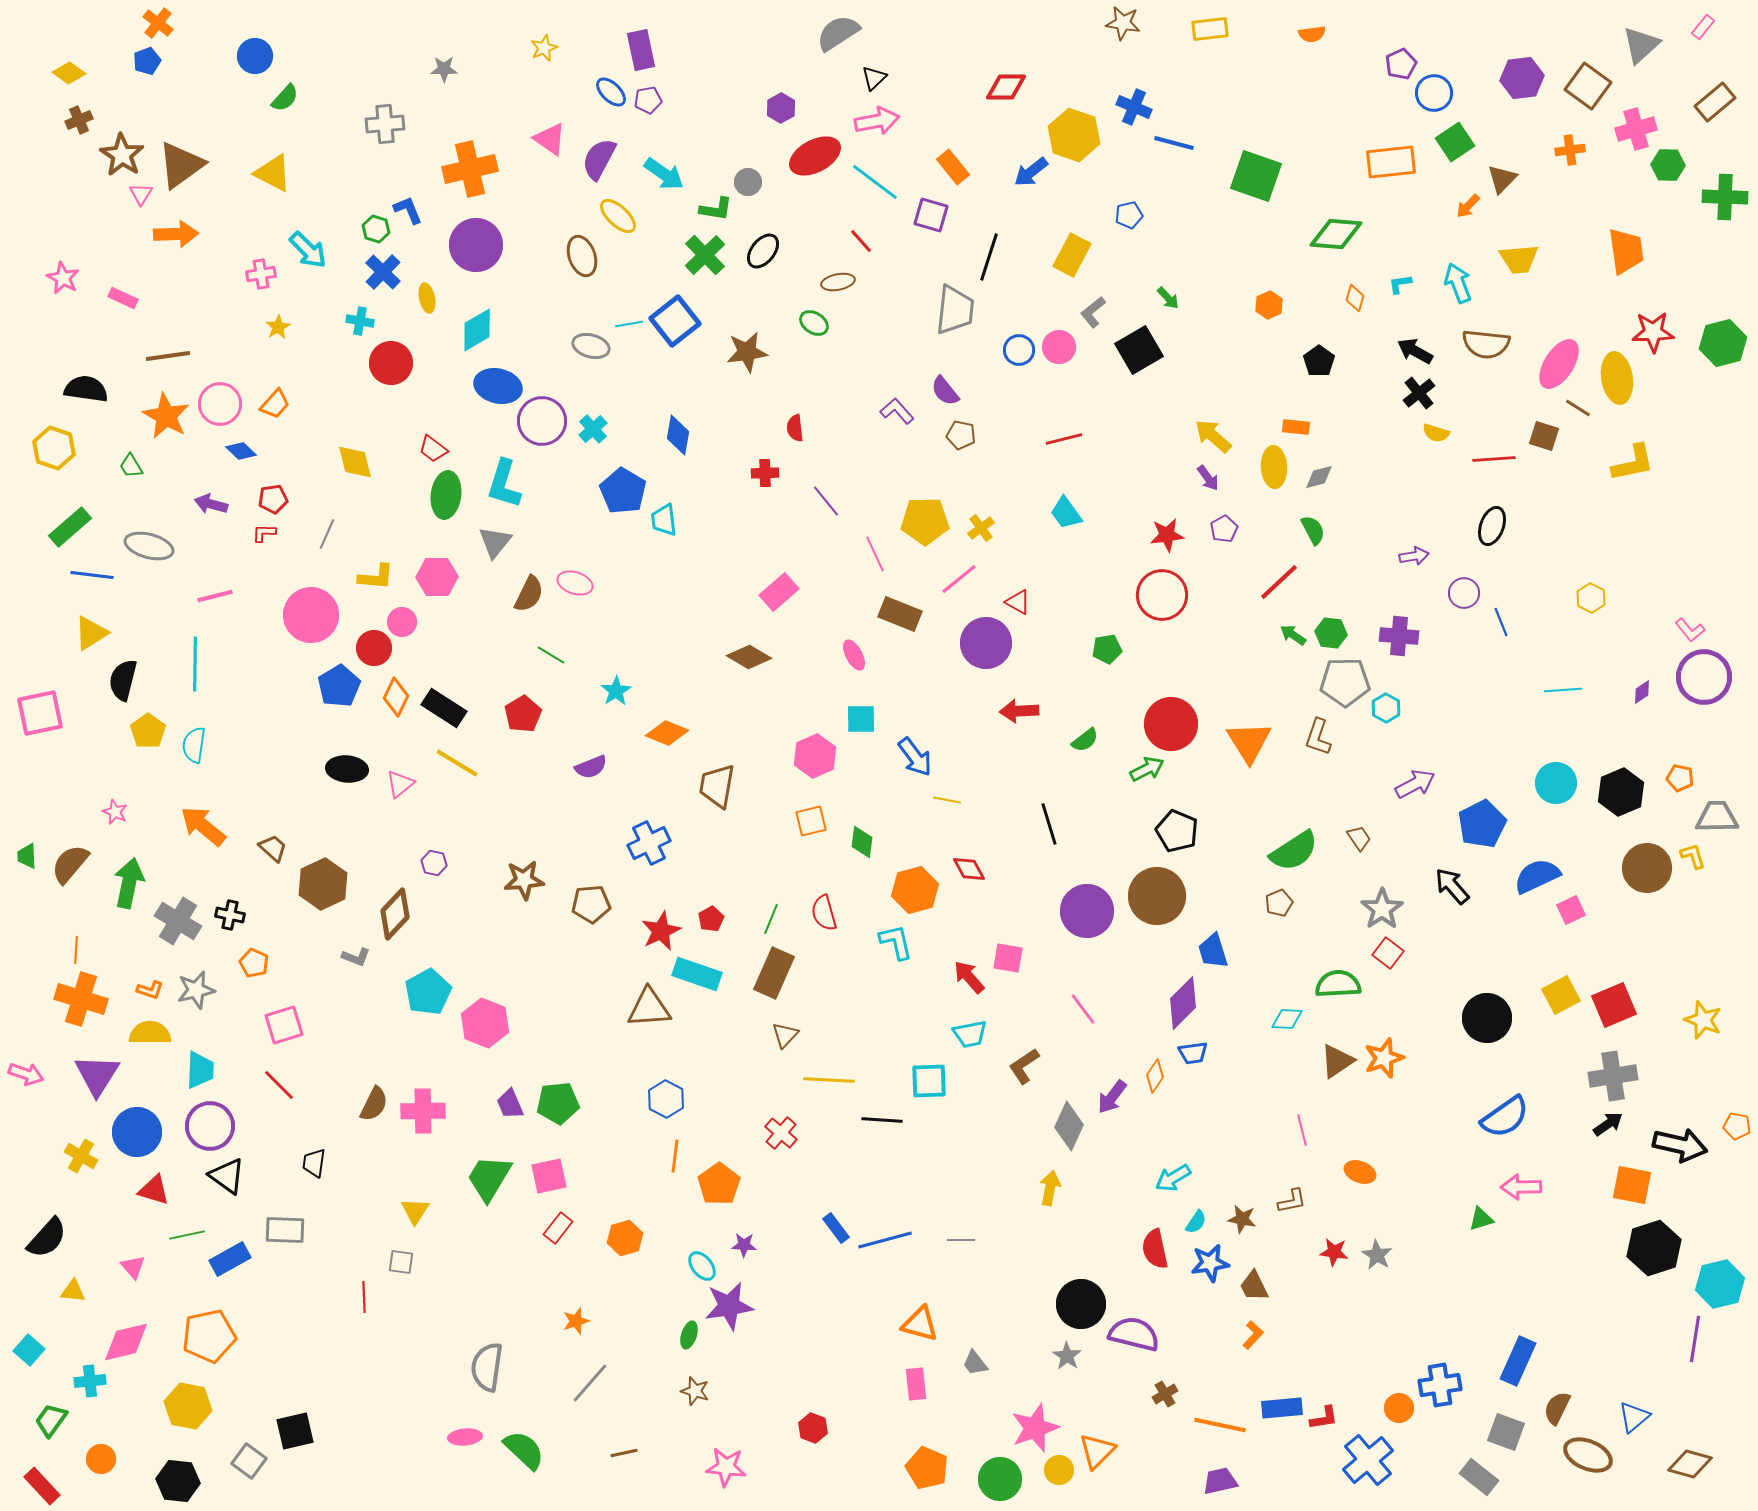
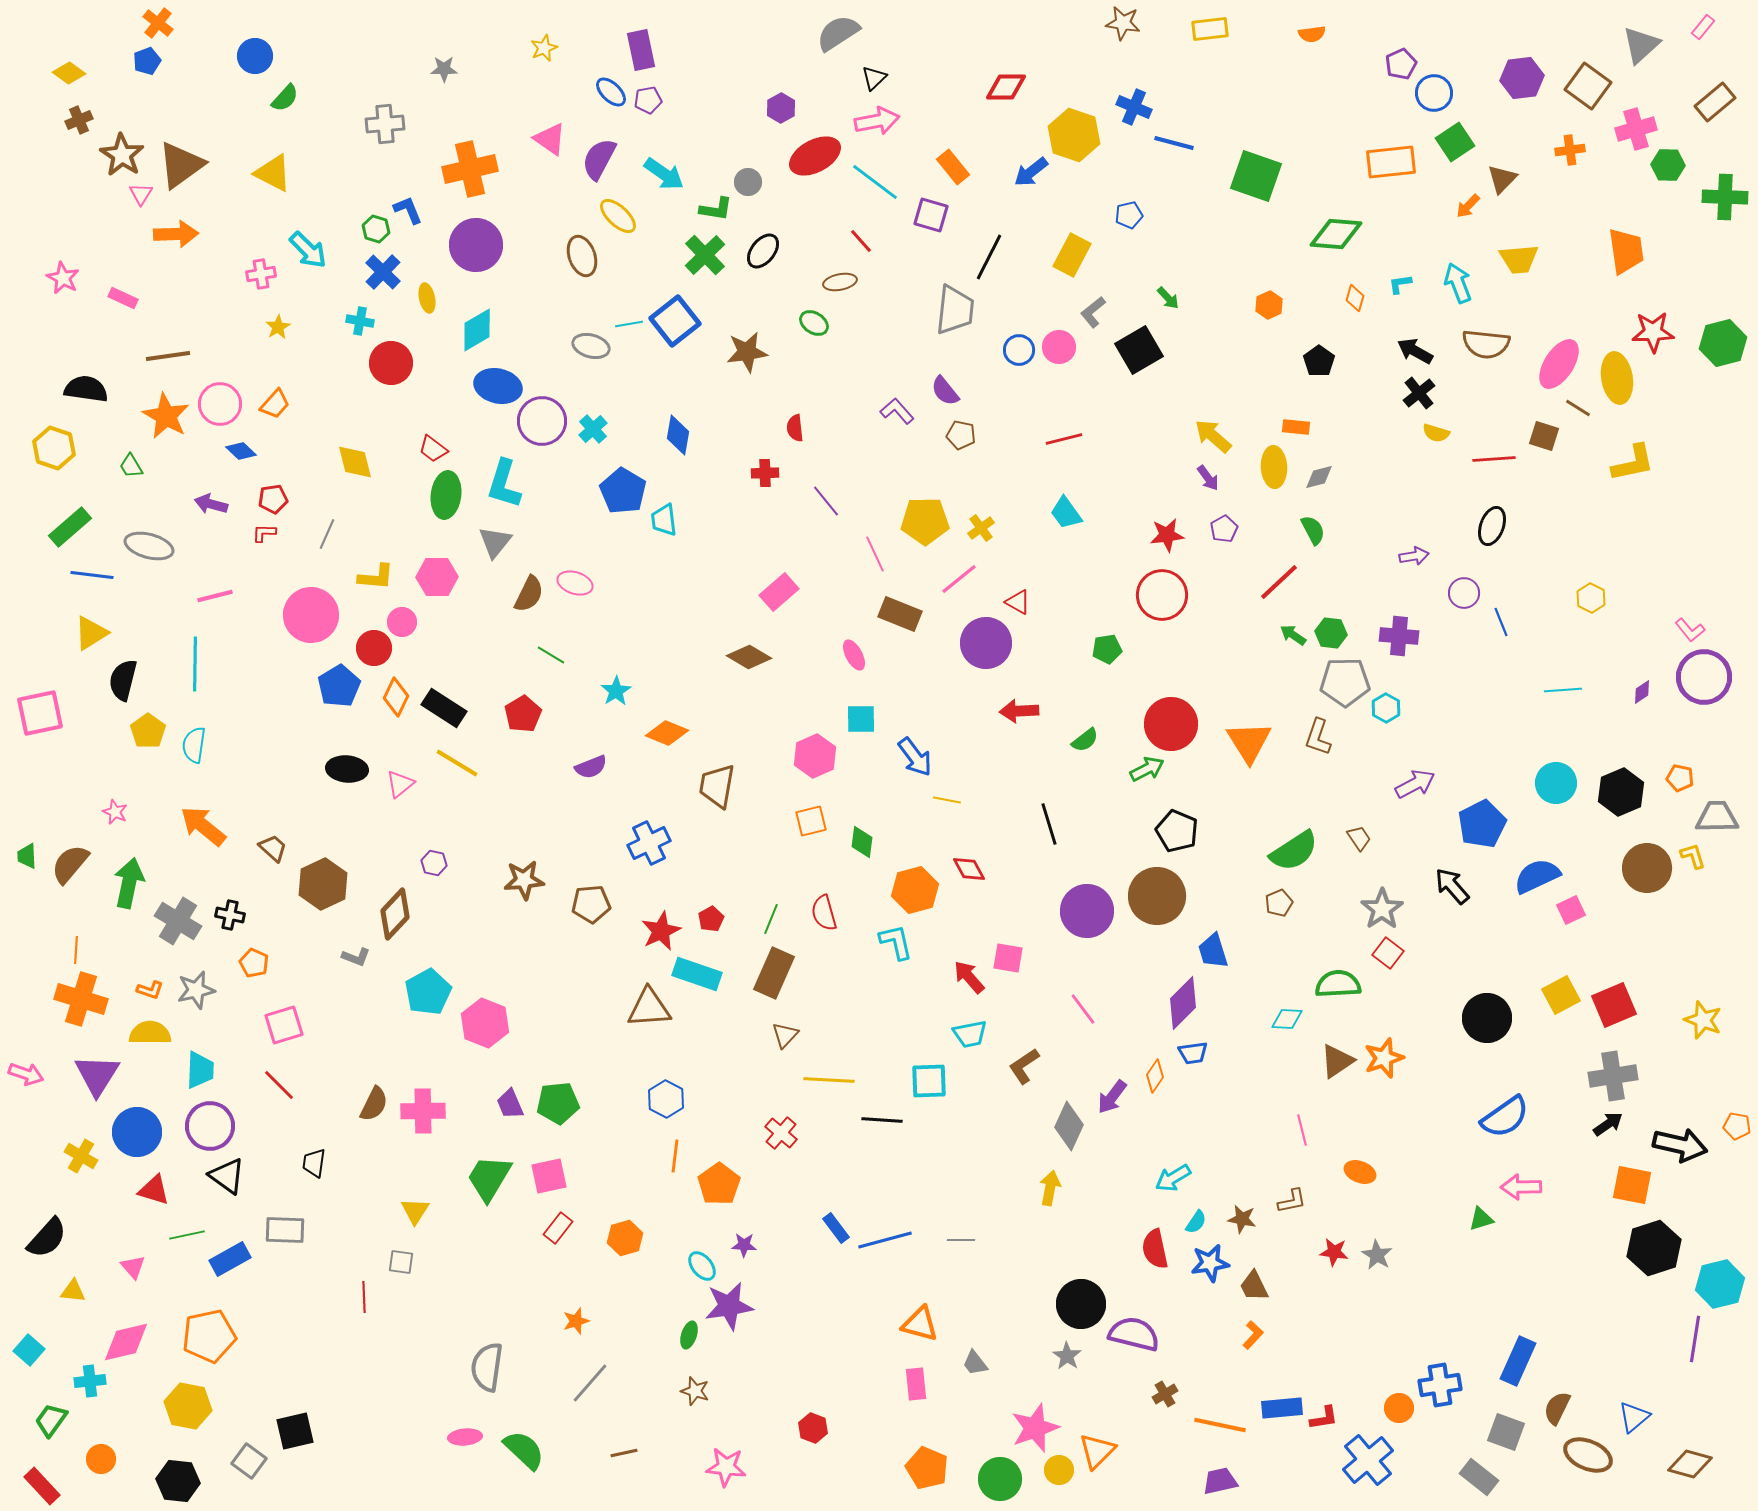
black line at (989, 257): rotated 9 degrees clockwise
brown ellipse at (838, 282): moved 2 px right
